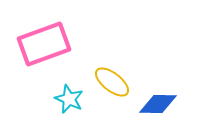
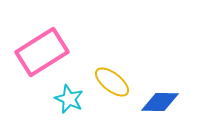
pink rectangle: moved 2 px left, 8 px down; rotated 12 degrees counterclockwise
blue diamond: moved 2 px right, 2 px up
